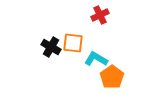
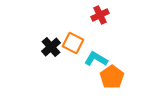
orange square: rotated 20 degrees clockwise
black cross: rotated 18 degrees clockwise
